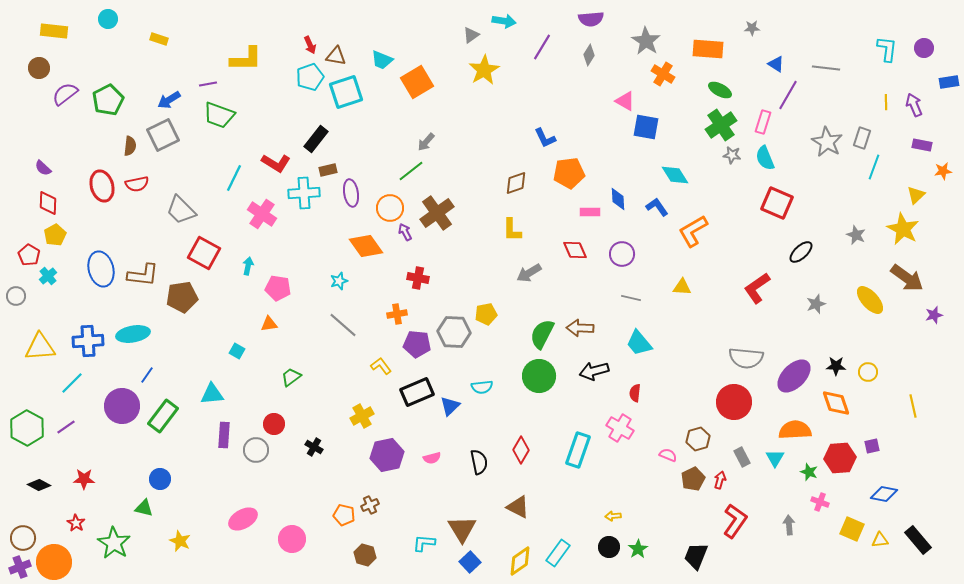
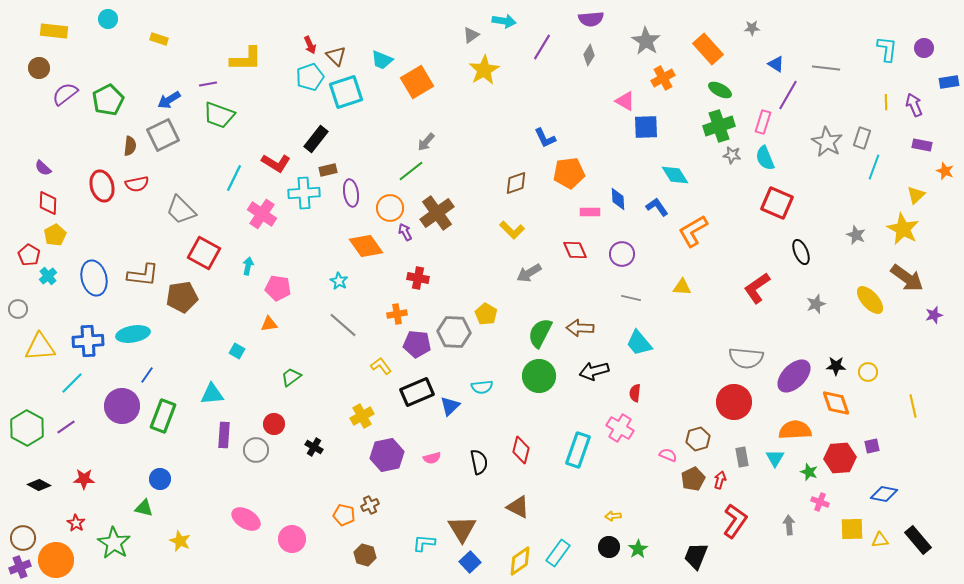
orange rectangle at (708, 49): rotated 44 degrees clockwise
brown triangle at (336, 56): rotated 35 degrees clockwise
orange cross at (663, 74): moved 4 px down; rotated 30 degrees clockwise
green cross at (721, 125): moved 2 px left, 1 px down; rotated 16 degrees clockwise
blue square at (646, 127): rotated 12 degrees counterclockwise
orange star at (943, 171): moved 2 px right; rotated 30 degrees clockwise
yellow L-shape at (512, 230): rotated 45 degrees counterclockwise
black ellipse at (801, 252): rotated 70 degrees counterclockwise
blue ellipse at (101, 269): moved 7 px left, 9 px down
cyan star at (339, 281): rotated 24 degrees counterclockwise
gray circle at (16, 296): moved 2 px right, 13 px down
yellow pentagon at (486, 314): rotated 30 degrees counterclockwise
green semicircle at (542, 334): moved 2 px left, 1 px up
green rectangle at (163, 416): rotated 16 degrees counterclockwise
red diamond at (521, 450): rotated 16 degrees counterclockwise
gray rectangle at (742, 457): rotated 18 degrees clockwise
pink ellipse at (243, 519): moved 3 px right; rotated 60 degrees clockwise
yellow square at (852, 529): rotated 25 degrees counterclockwise
orange circle at (54, 562): moved 2 px right, 2 px up
